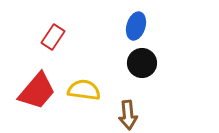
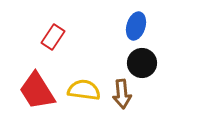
red trapezoid: rotated 108 degrees clockwise
brown arrow: moved 6 px left, 21 px up
